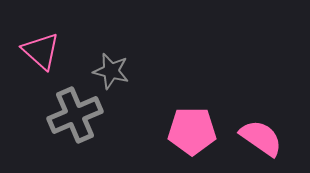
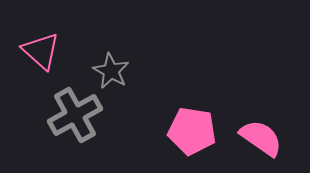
gray star: rotated 15 degrees clockwise
gray cross: rotated 6 degrees counterclockwise
pink pentagon: rotated 9 degrees clockwise
